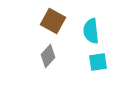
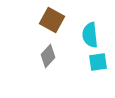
brown square: moved 1 px left, 1 px up
cyan semicircle: moved 1 px left, 4 px down
